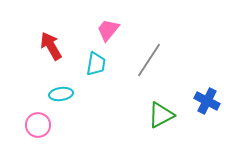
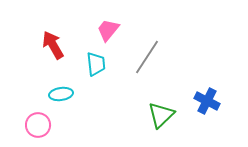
red arrow: moved 2 px right, 1 px up
gray line: moved 2 px left, 3 px up
cyan trapezoid: rotated 15 degrees counterclockwise
green triangle: rotated 16 degrees counterclockwise
